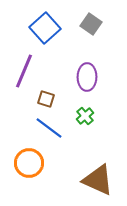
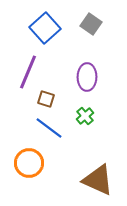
purple line: moved 4 px right, 1 px down
